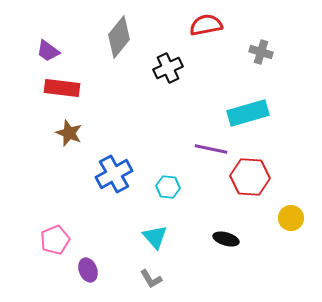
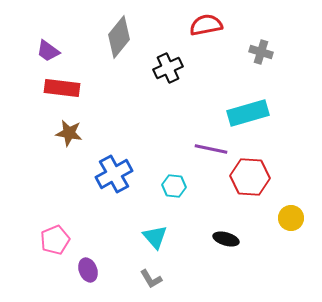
brown star: rotated 12 degrees counterclockwise
cyan hexagon: moved 6 px right, 1 px up
